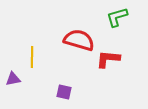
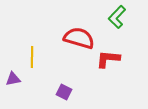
green L-shape: rotated 30 degrees counterclockwise
red semicircle: moved 2 px up
purple square: rotated 14 degrees clockwise
